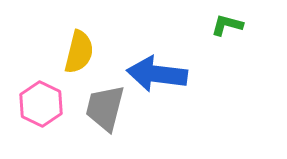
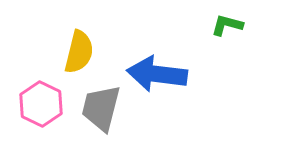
gray trapezoid: moved 4 px left
